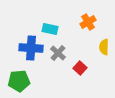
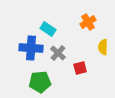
cyan rectangle: moved 2 px left; rotated 21 degrees clockwise
yellow semicircle: moved 1 px left
red square: rotated 32 degrees clockwise
green pentagon: moved 21 px right, 1 px down
